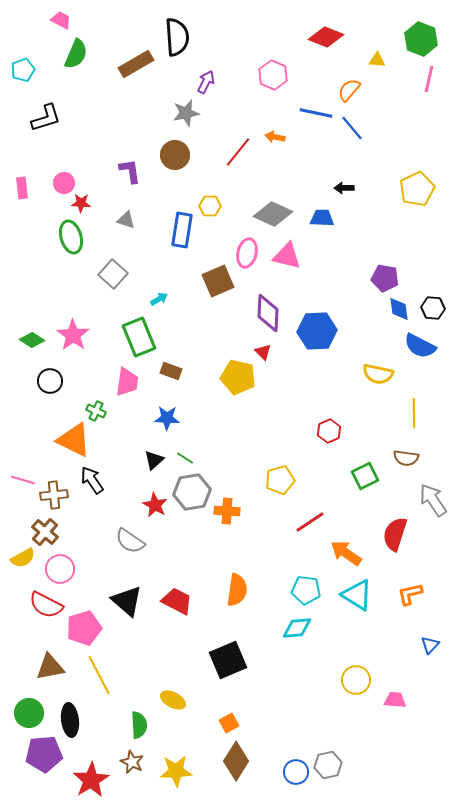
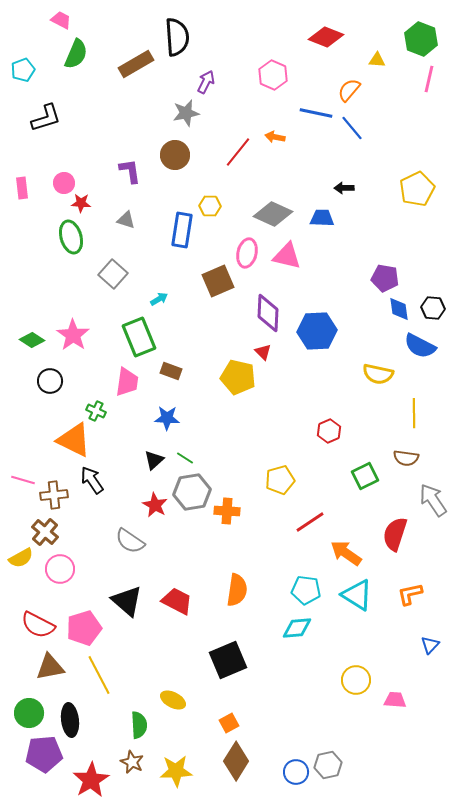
yellow semicircle at (23, 558): moved 2 px left
red semicircle at (46, 605): moved 8 px left, 20 px down
